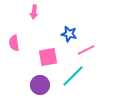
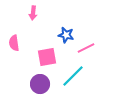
pink arrow: moved 1 px left, 1 px down
blue star: moved 3 px left, 1 px down
pink line: moved 2 px up
pink square: moved 1 px left
purple circle: moved 1 px up
